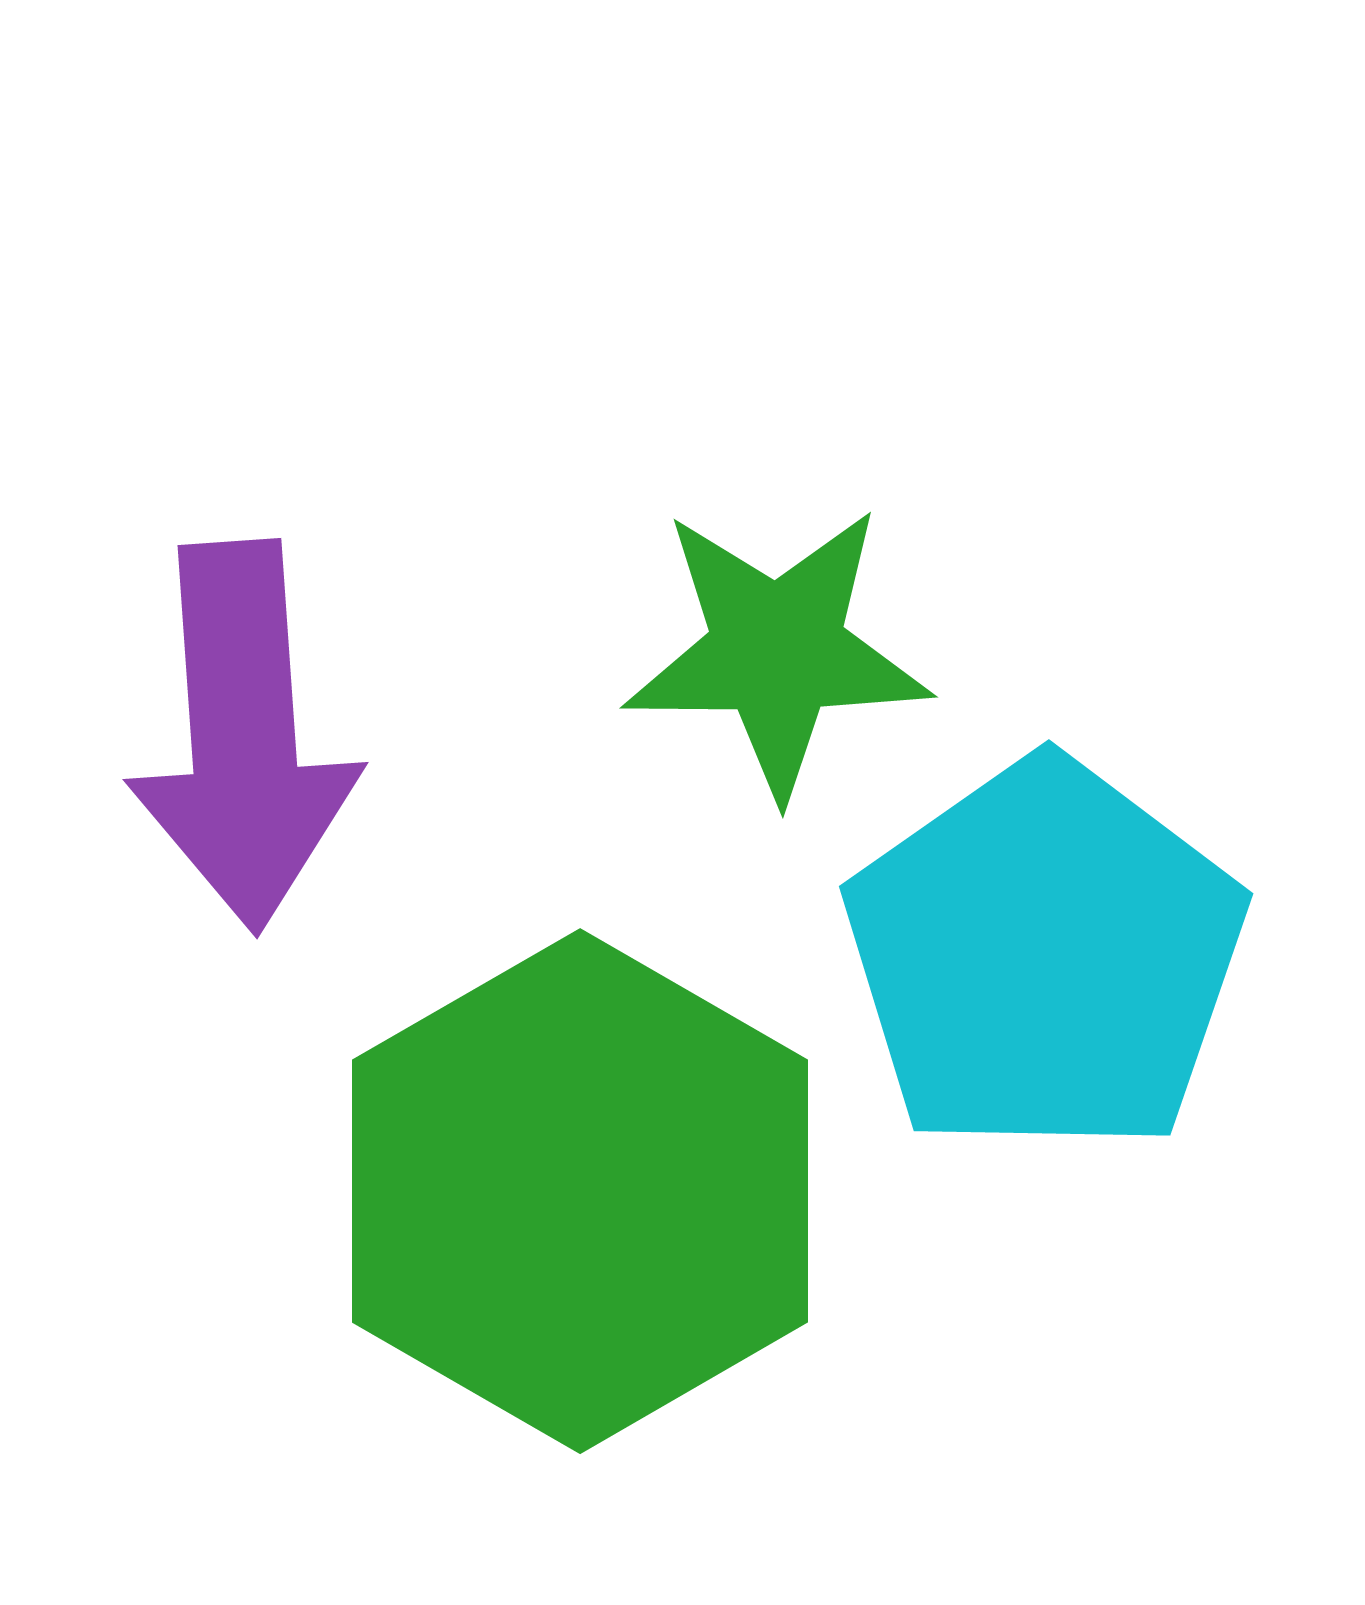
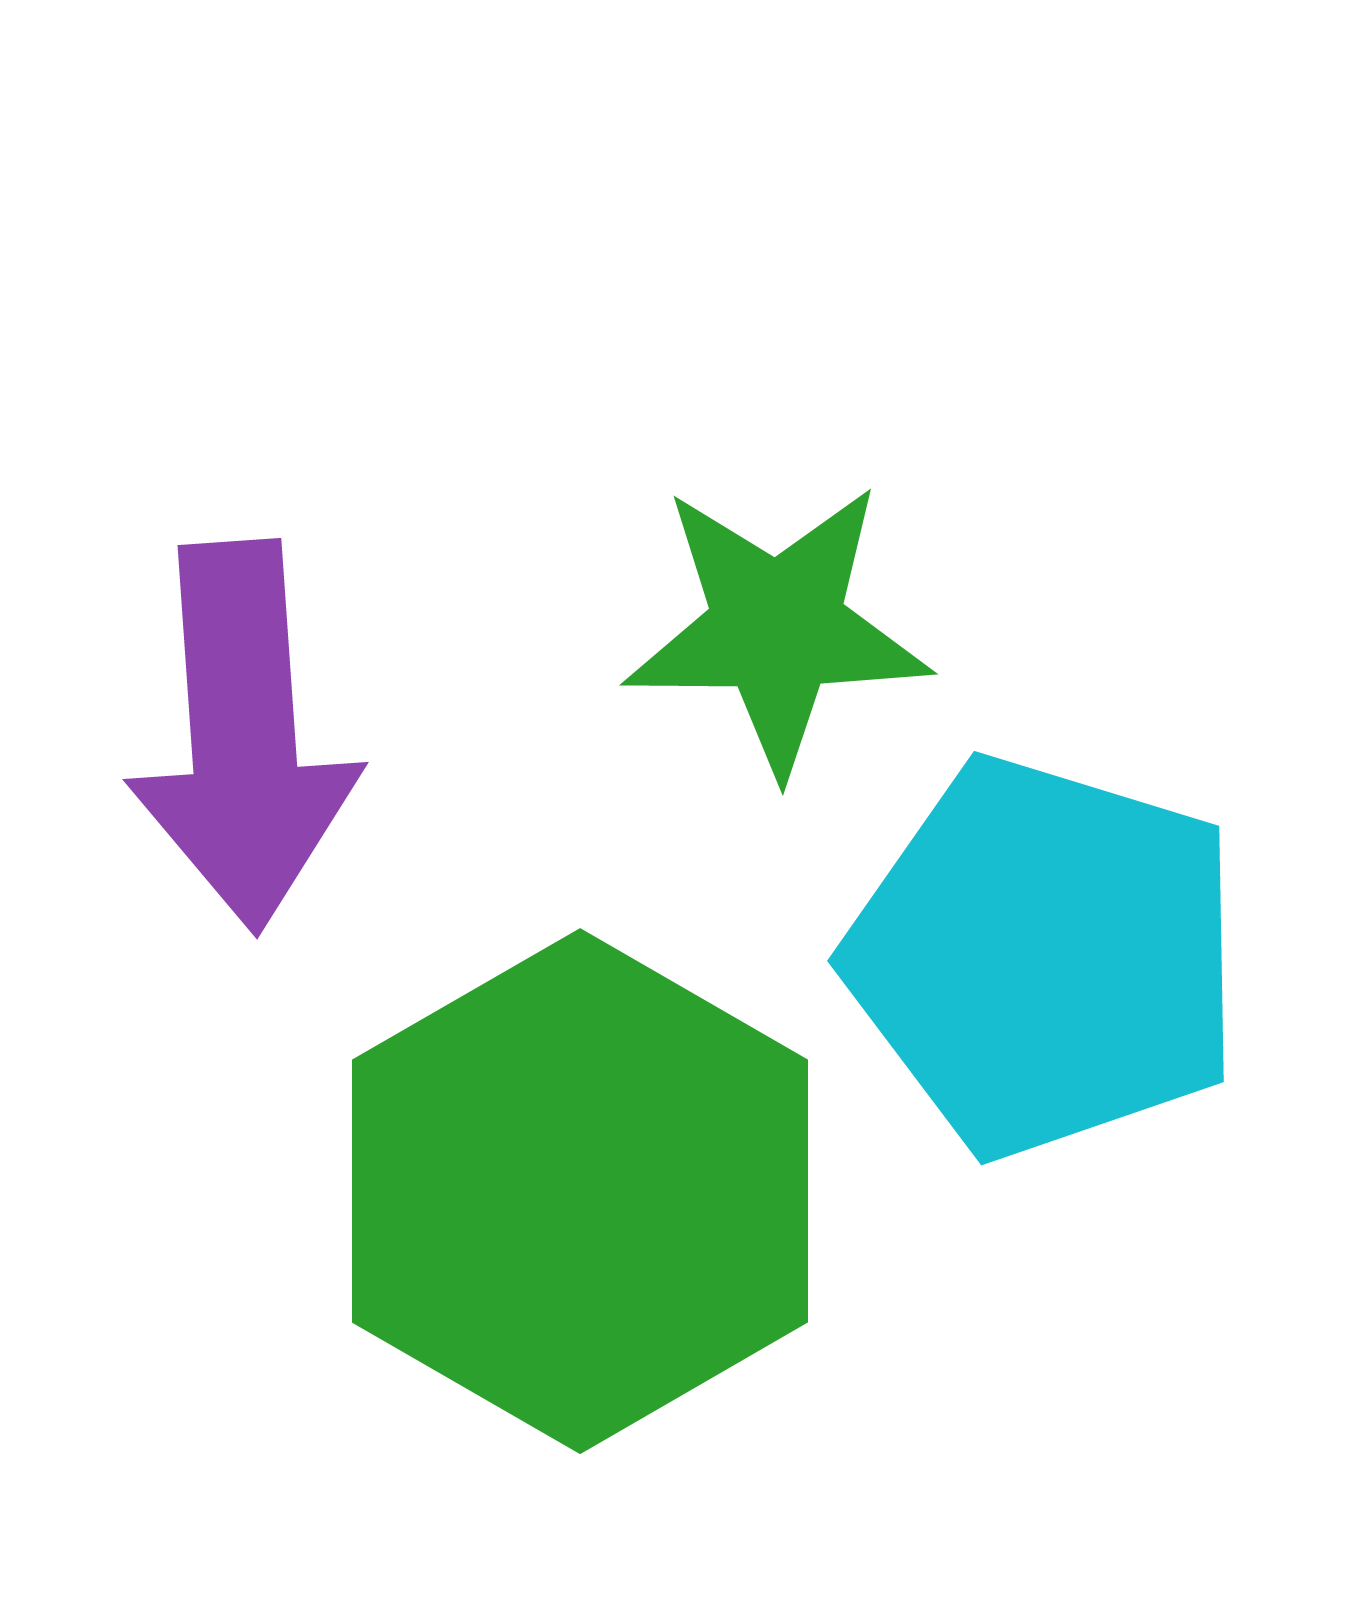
green star: moved 23 px up
cyan pentagon: rotated 20 degrees counterclockwise
